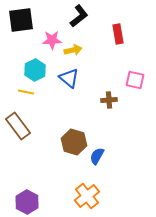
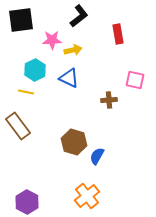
blue triangle: rotated 15 degrees counterclockwise
